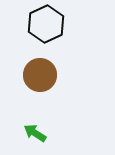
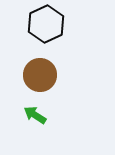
green arrow: moved 18 px up
